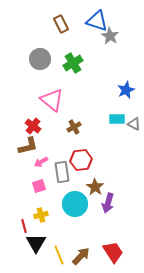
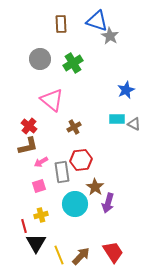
brown rectangle: rotated 24 degrees clockwise
red cross: moved 4 px left
